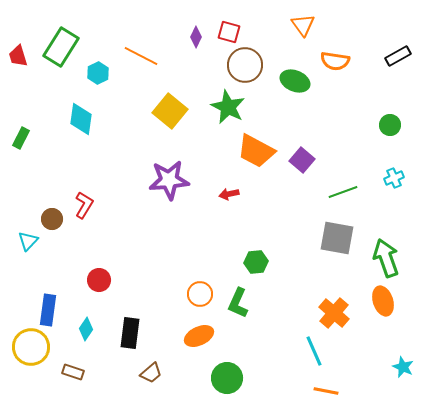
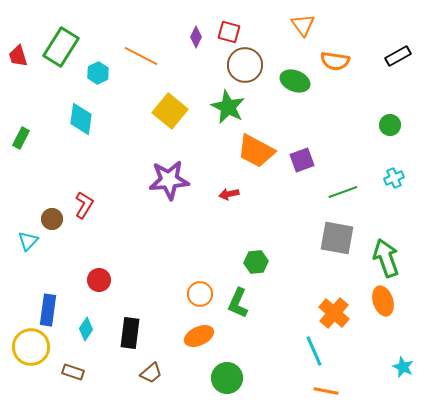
purple square at (302, 160): rotated 30 degrees clockwise
